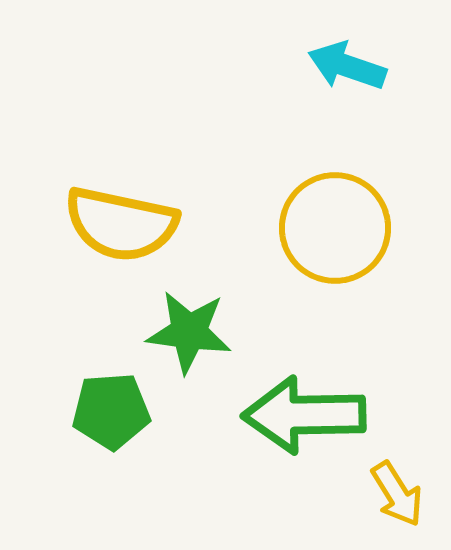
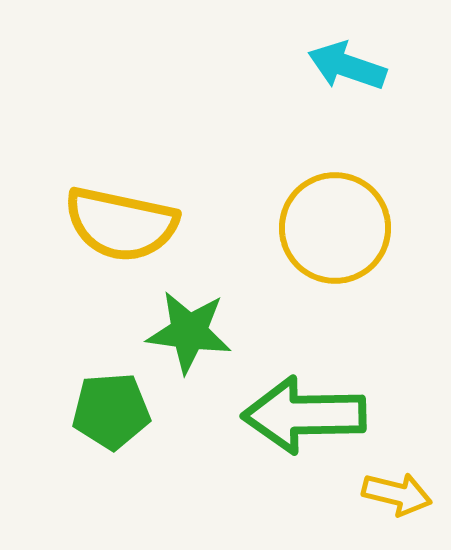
yellow arrow: rotated 44 degrees counterclockwise
